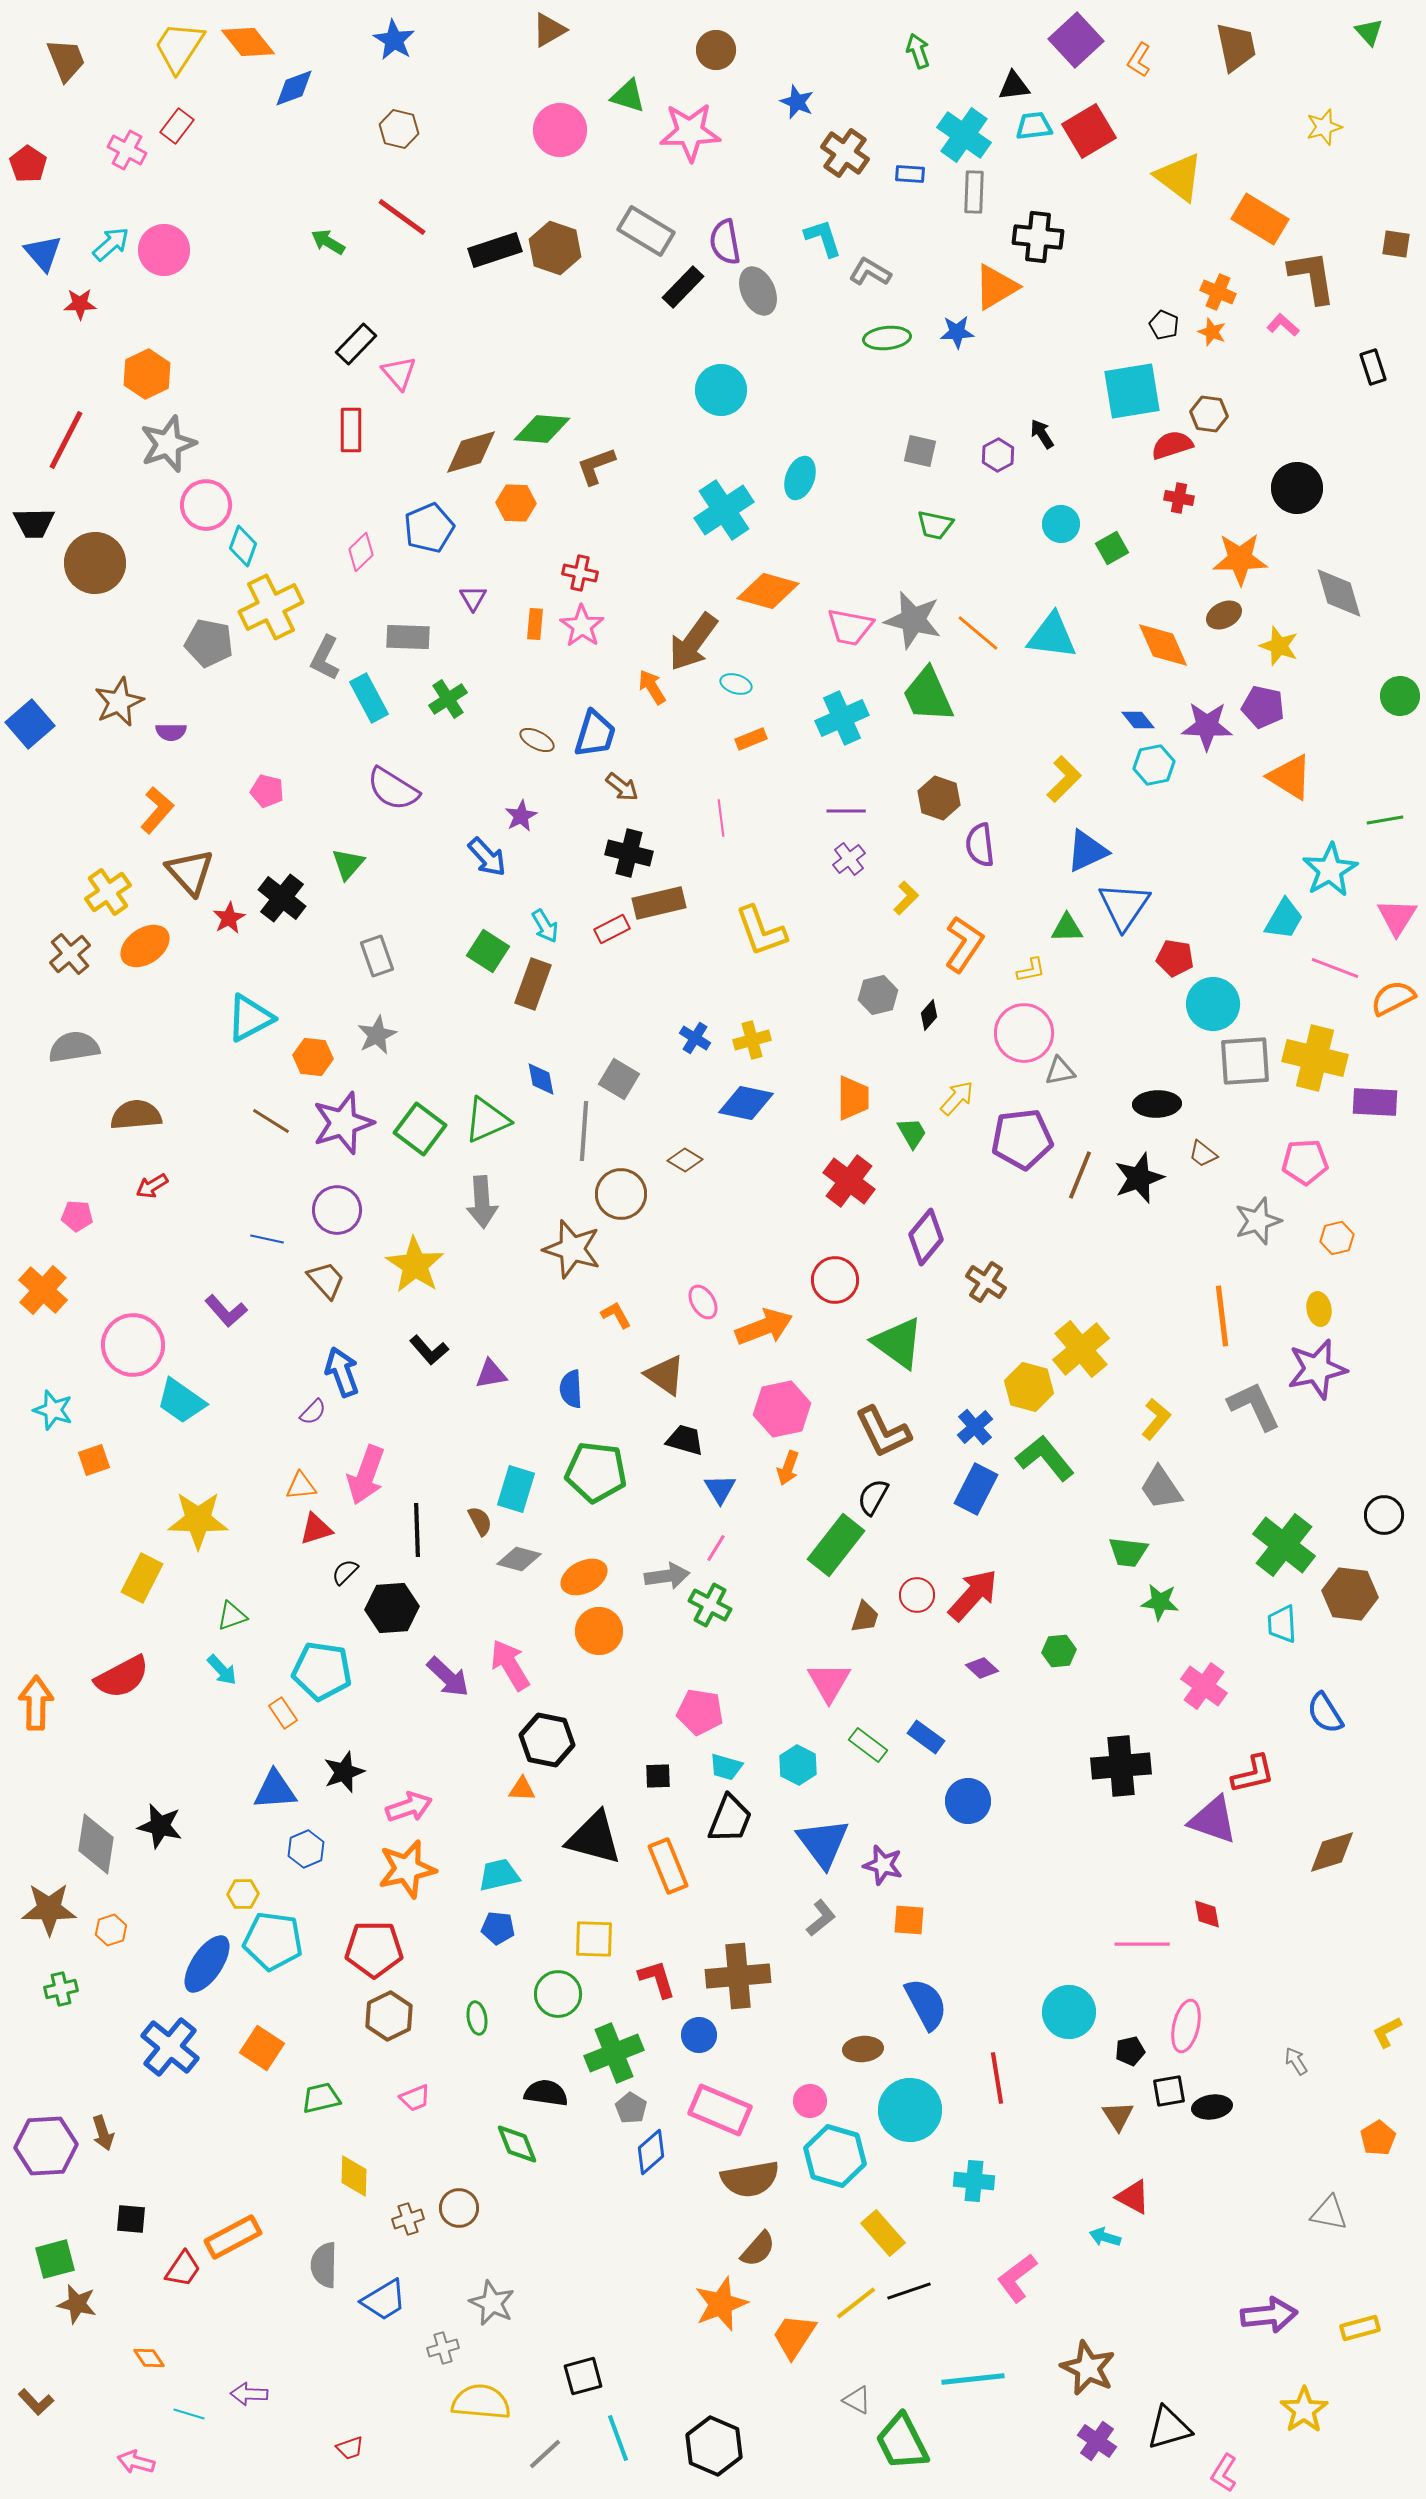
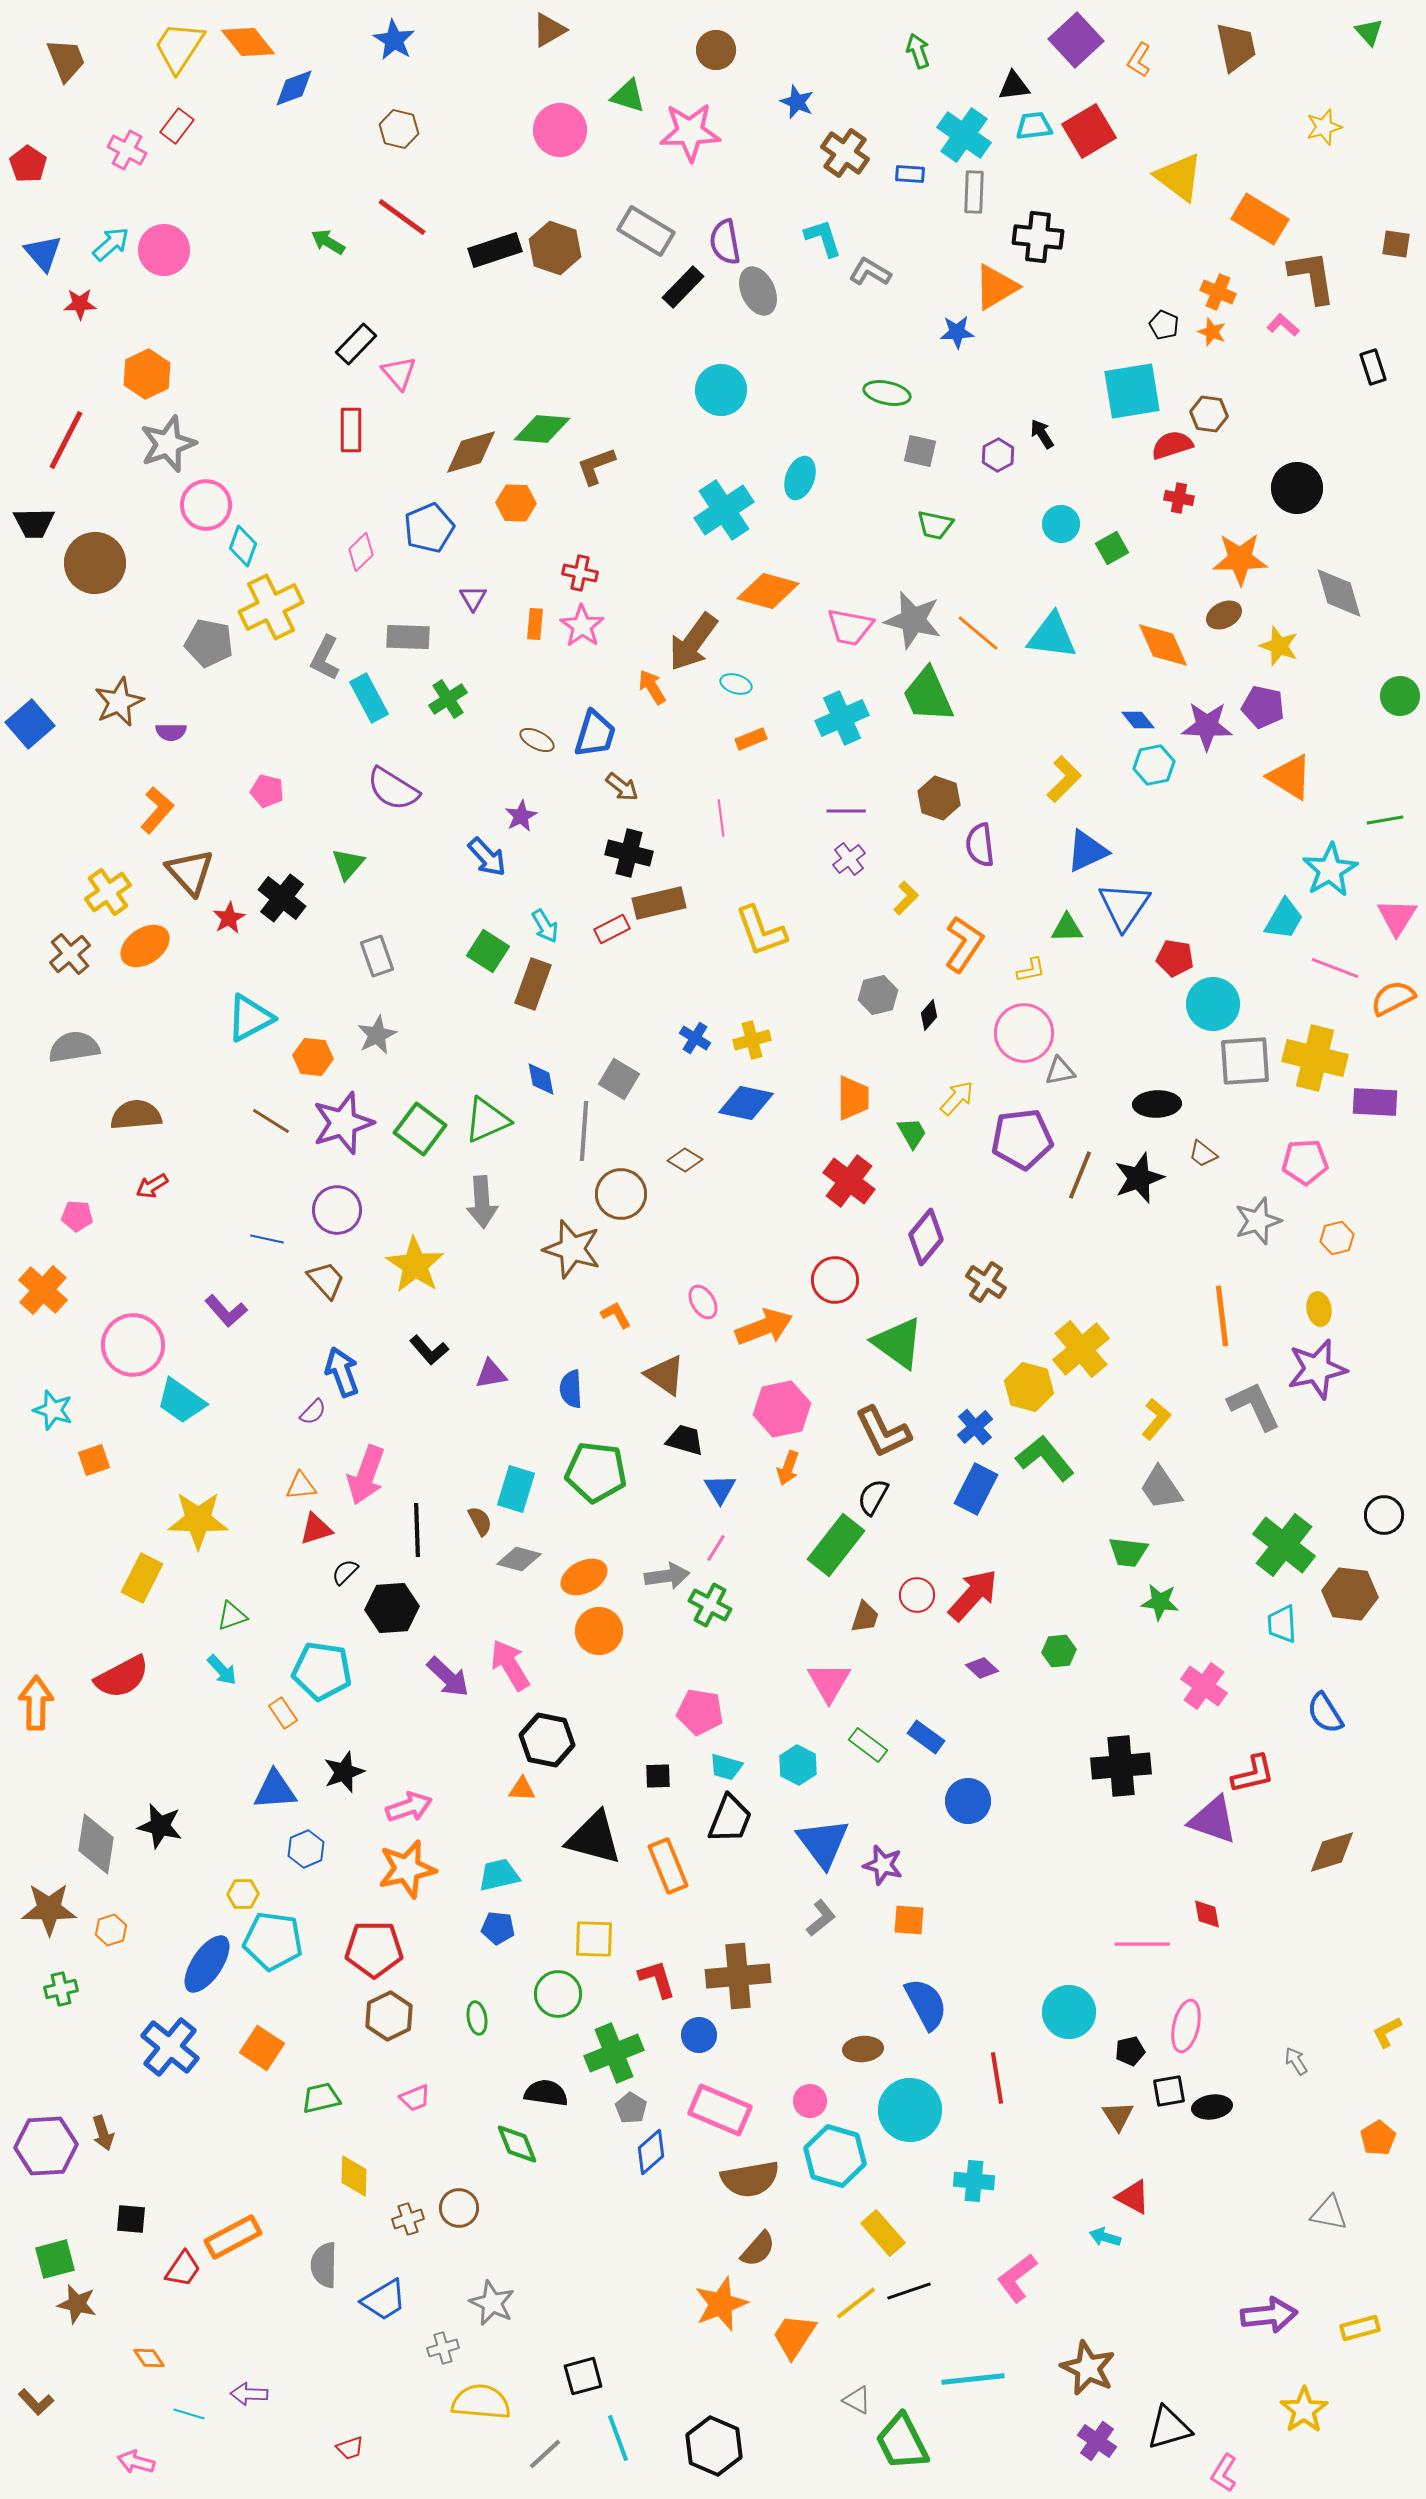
green ellipse at (887, 338): moved 55 px down; rotated 18 degrees clockwise
